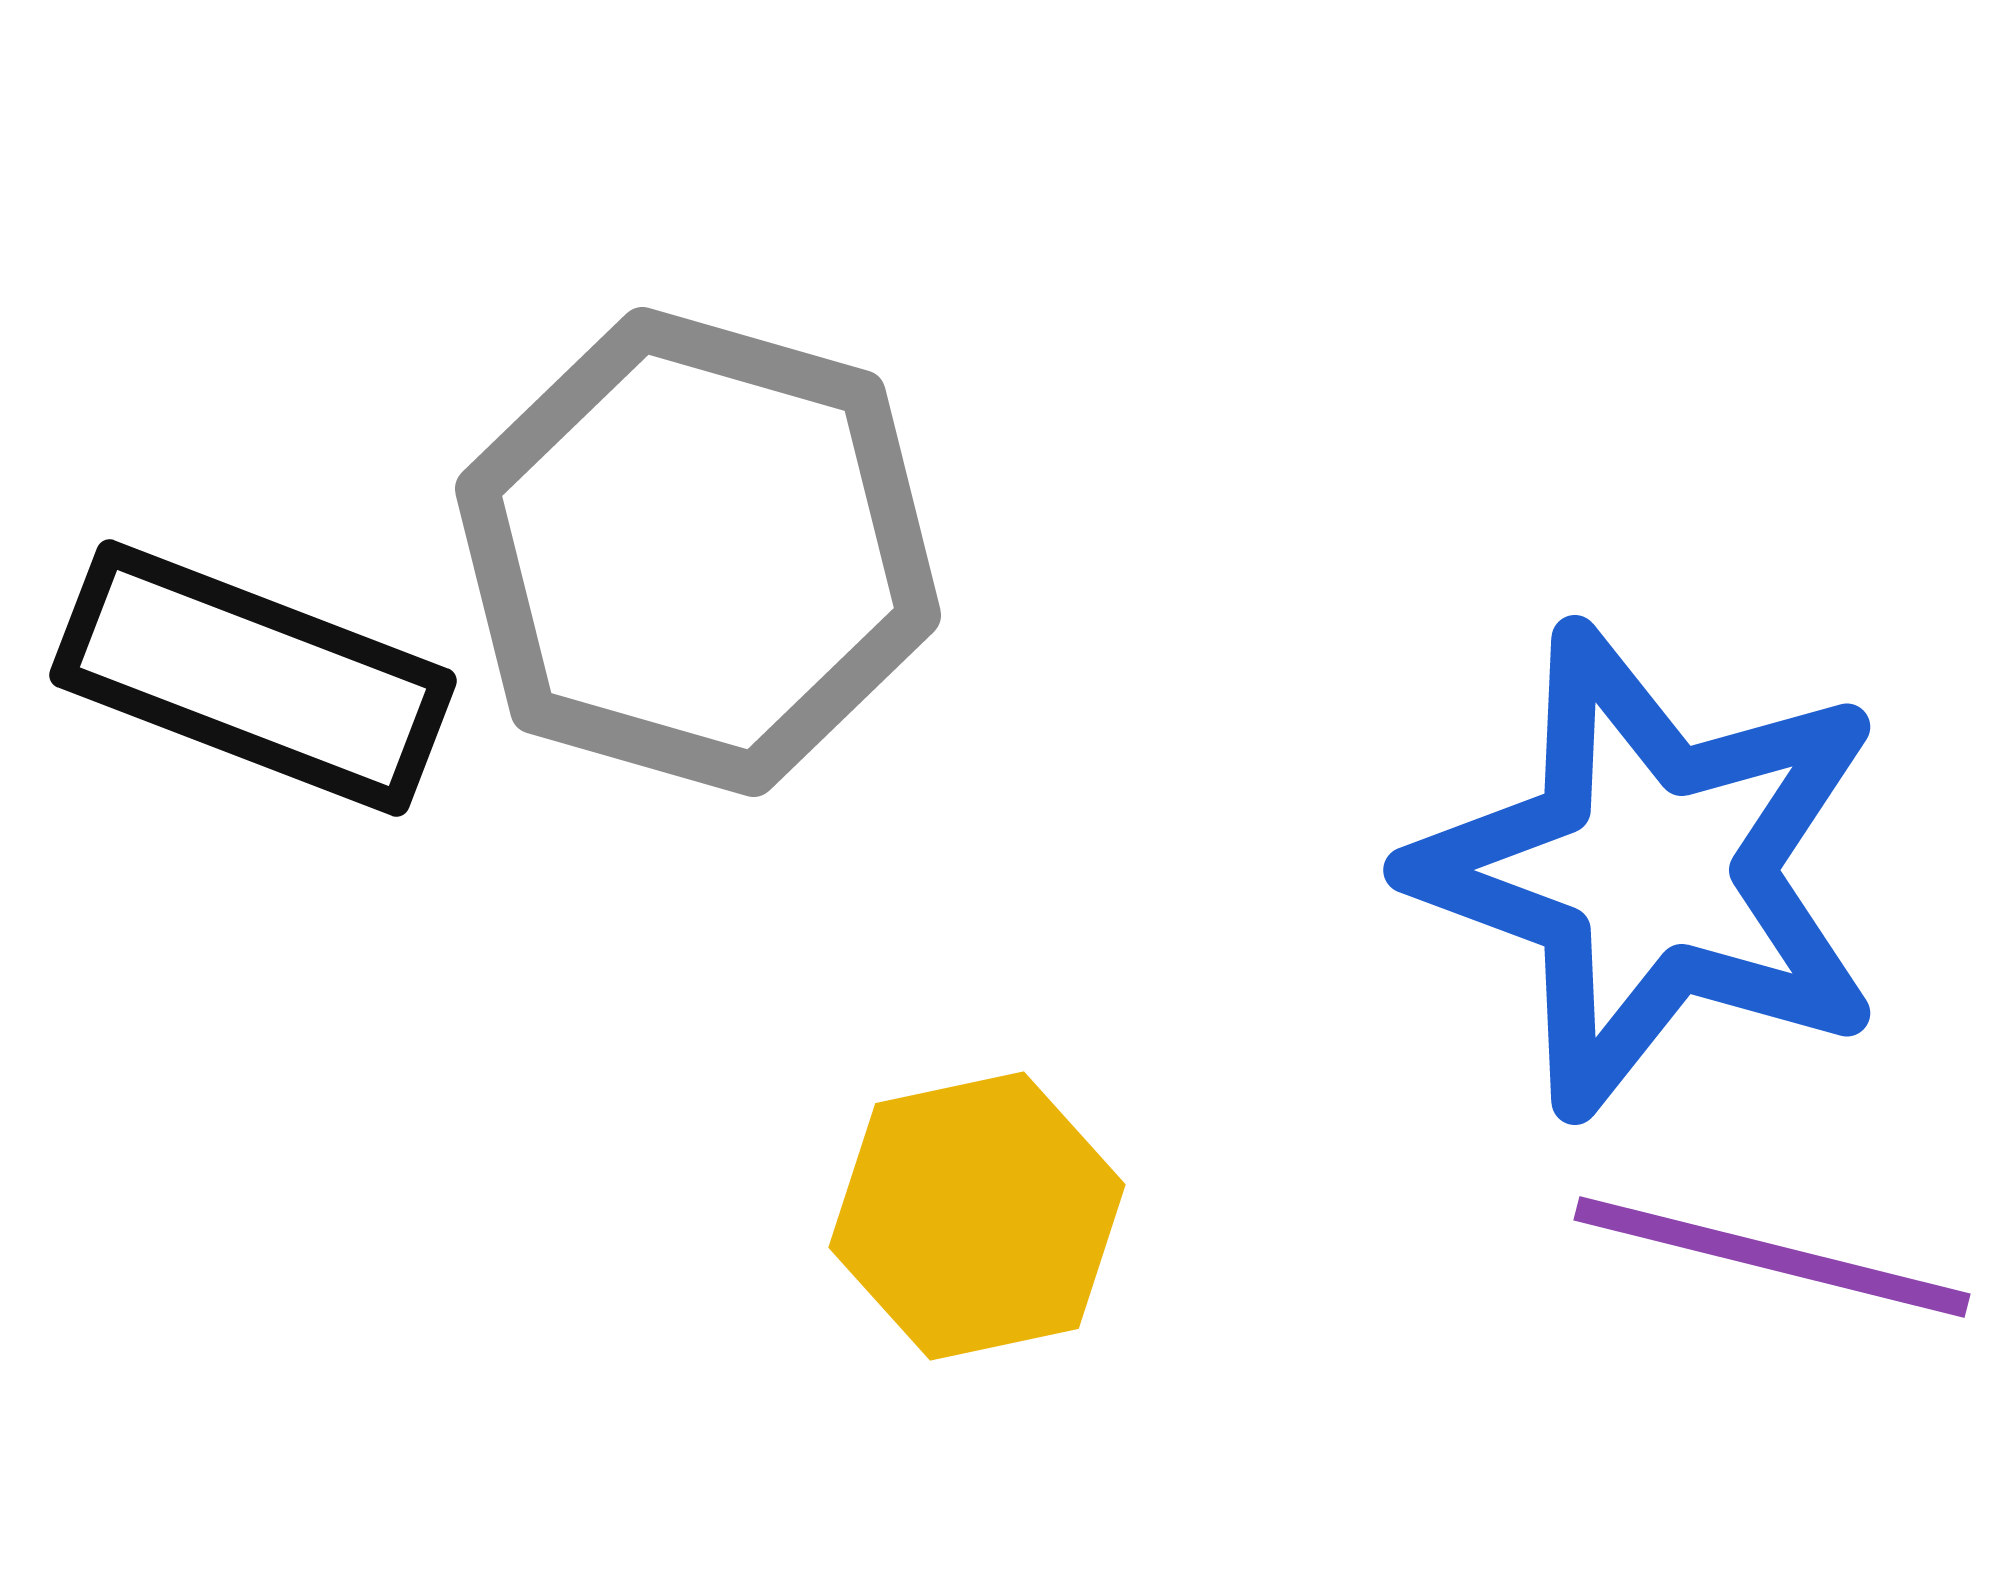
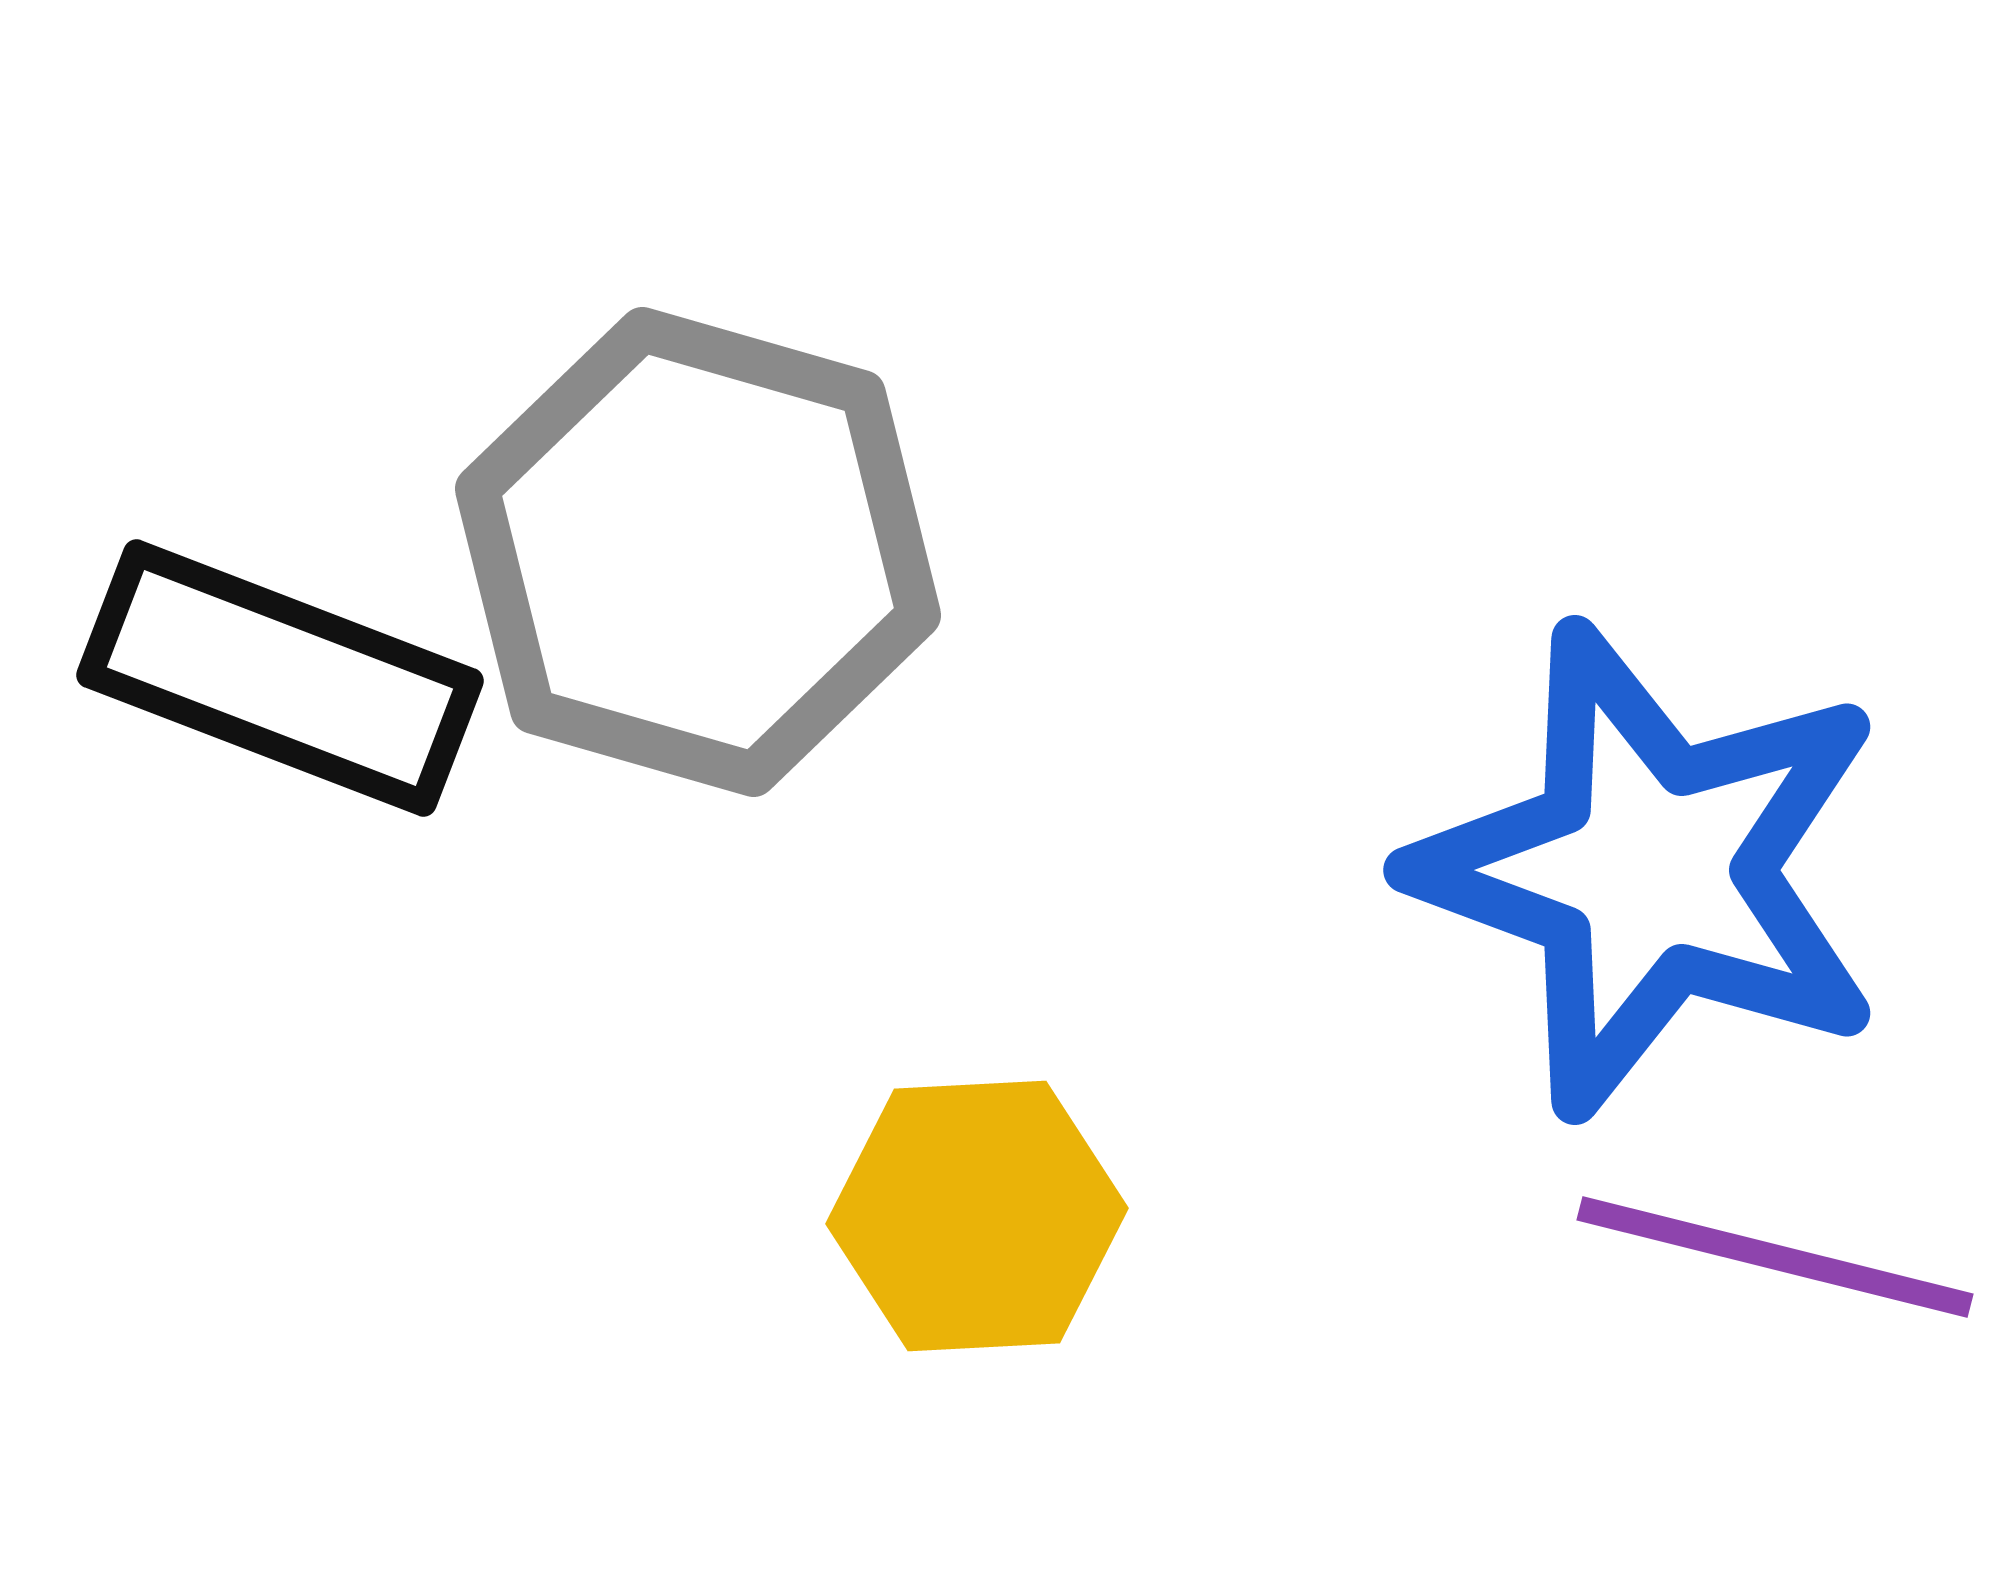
black rectangle: moved 27 px right
yellow hexagon: rotated 9 degrees clockwise
purple line: moved 3 px right
